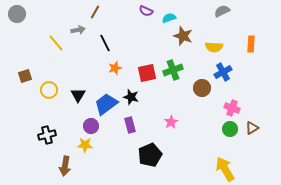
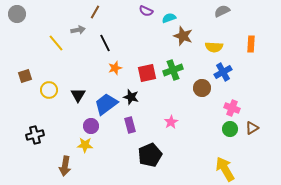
black cross: moved 12 px left
